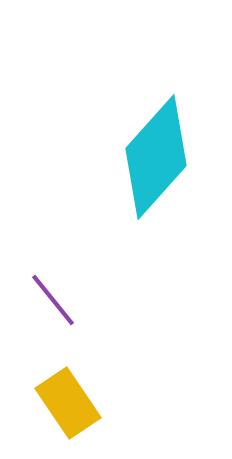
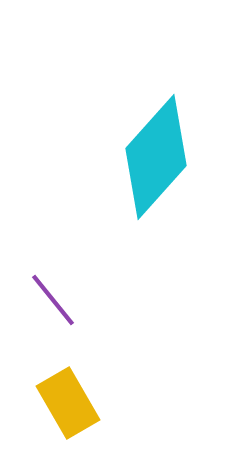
yellow rectangle: rotated 4 degrees clockwise
